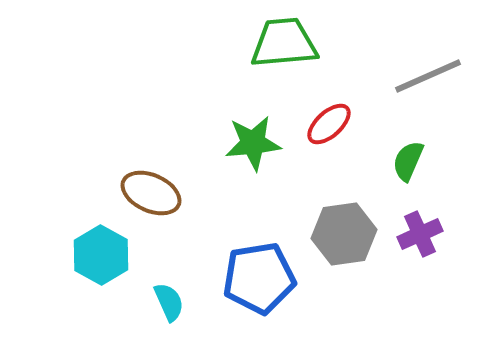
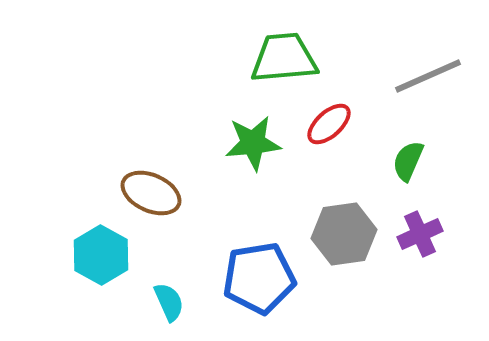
green trapezoid: moved 15 px down
